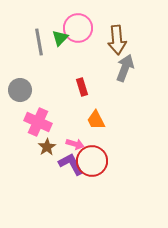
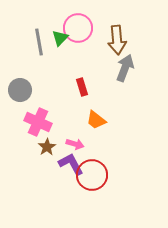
orange trapezoid: rotated 25 degrees counterclockwise
red circle: moved 14 px down
